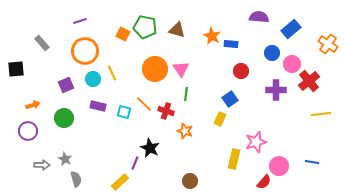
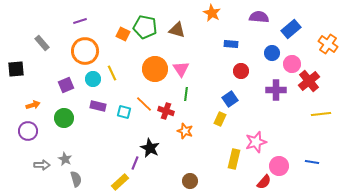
orange star at (212, 36): moved 23 px up
